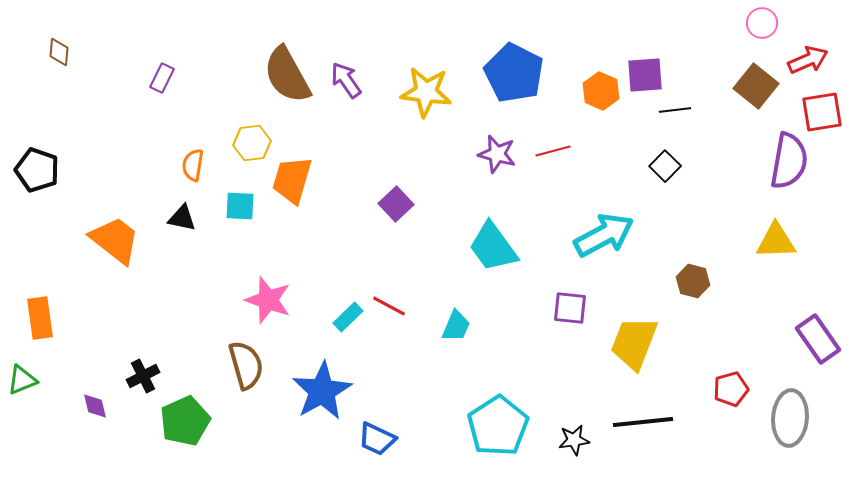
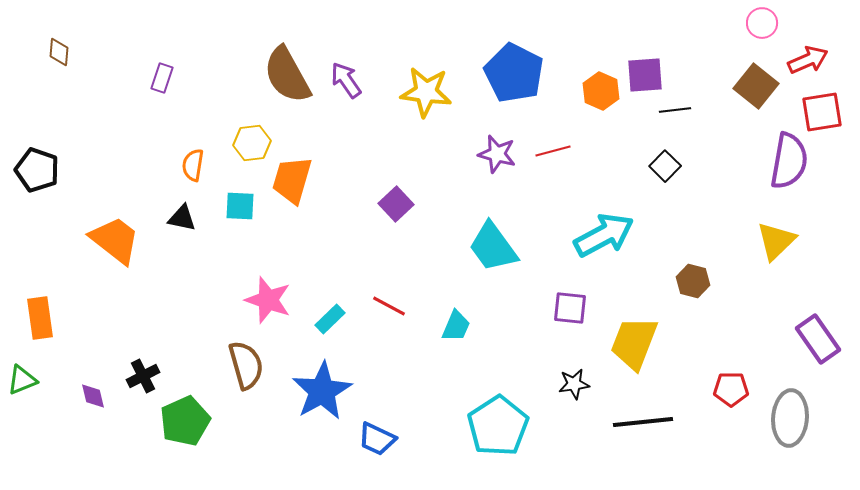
purple rectangle at (162, 78): rotated 8 degrees counterclockwise
yellow triangle at (776, 241): rotated 42 degrees counterclockwise
cyan rectangle at (348, 317): moved 18 px left, 2 px down
red pentagon at (731, 389): rotated 16 degrees clockwise
purple diamond at (95, 406): moved 2 px left, 10 px up
black star at (574, 440): moved 56 px up
